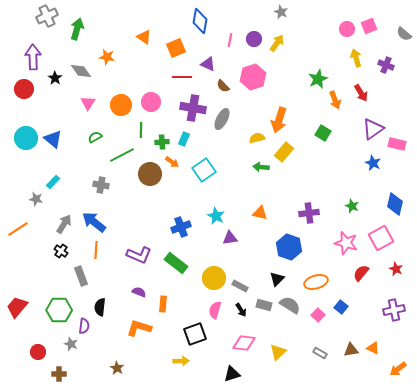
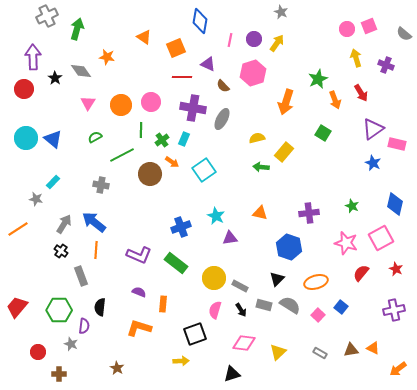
pink hexagon at (253, 77): moved 4 px up
orange arrow at (279, 120): moved 7 px right, 18 px up
green cross at (162, 142): moved 2 px up; rotated 32 degrees counterclockwise
